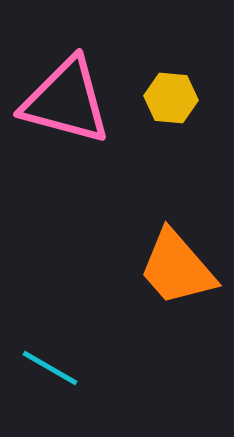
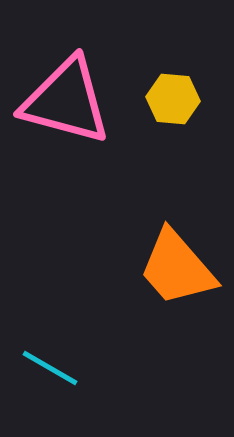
yellow hexagon: moved 2 px right, 1 px down
